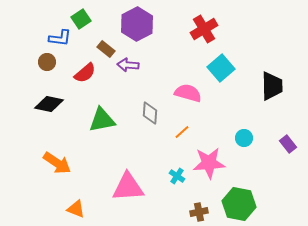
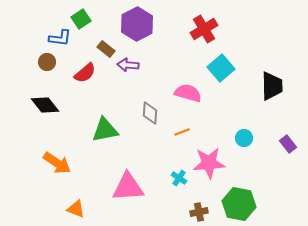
black diamond: moved 4 px left, 1 px down; rotated 40 degrees clockwise
green triangle: moved 3 px right, 10 px down
orange line: rotated 21 degrees clockwise
cyan cross: moved 2 px right, 2 px down
